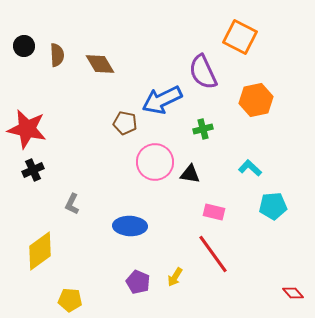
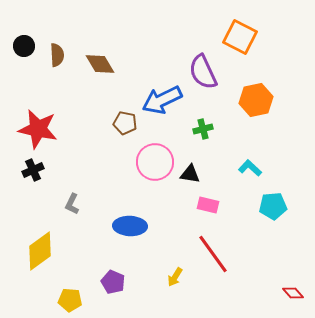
red star: moved 11 px right
pink rectangle: moved 6 px left, 7 px up
purple pentagon: moved 25 px left
